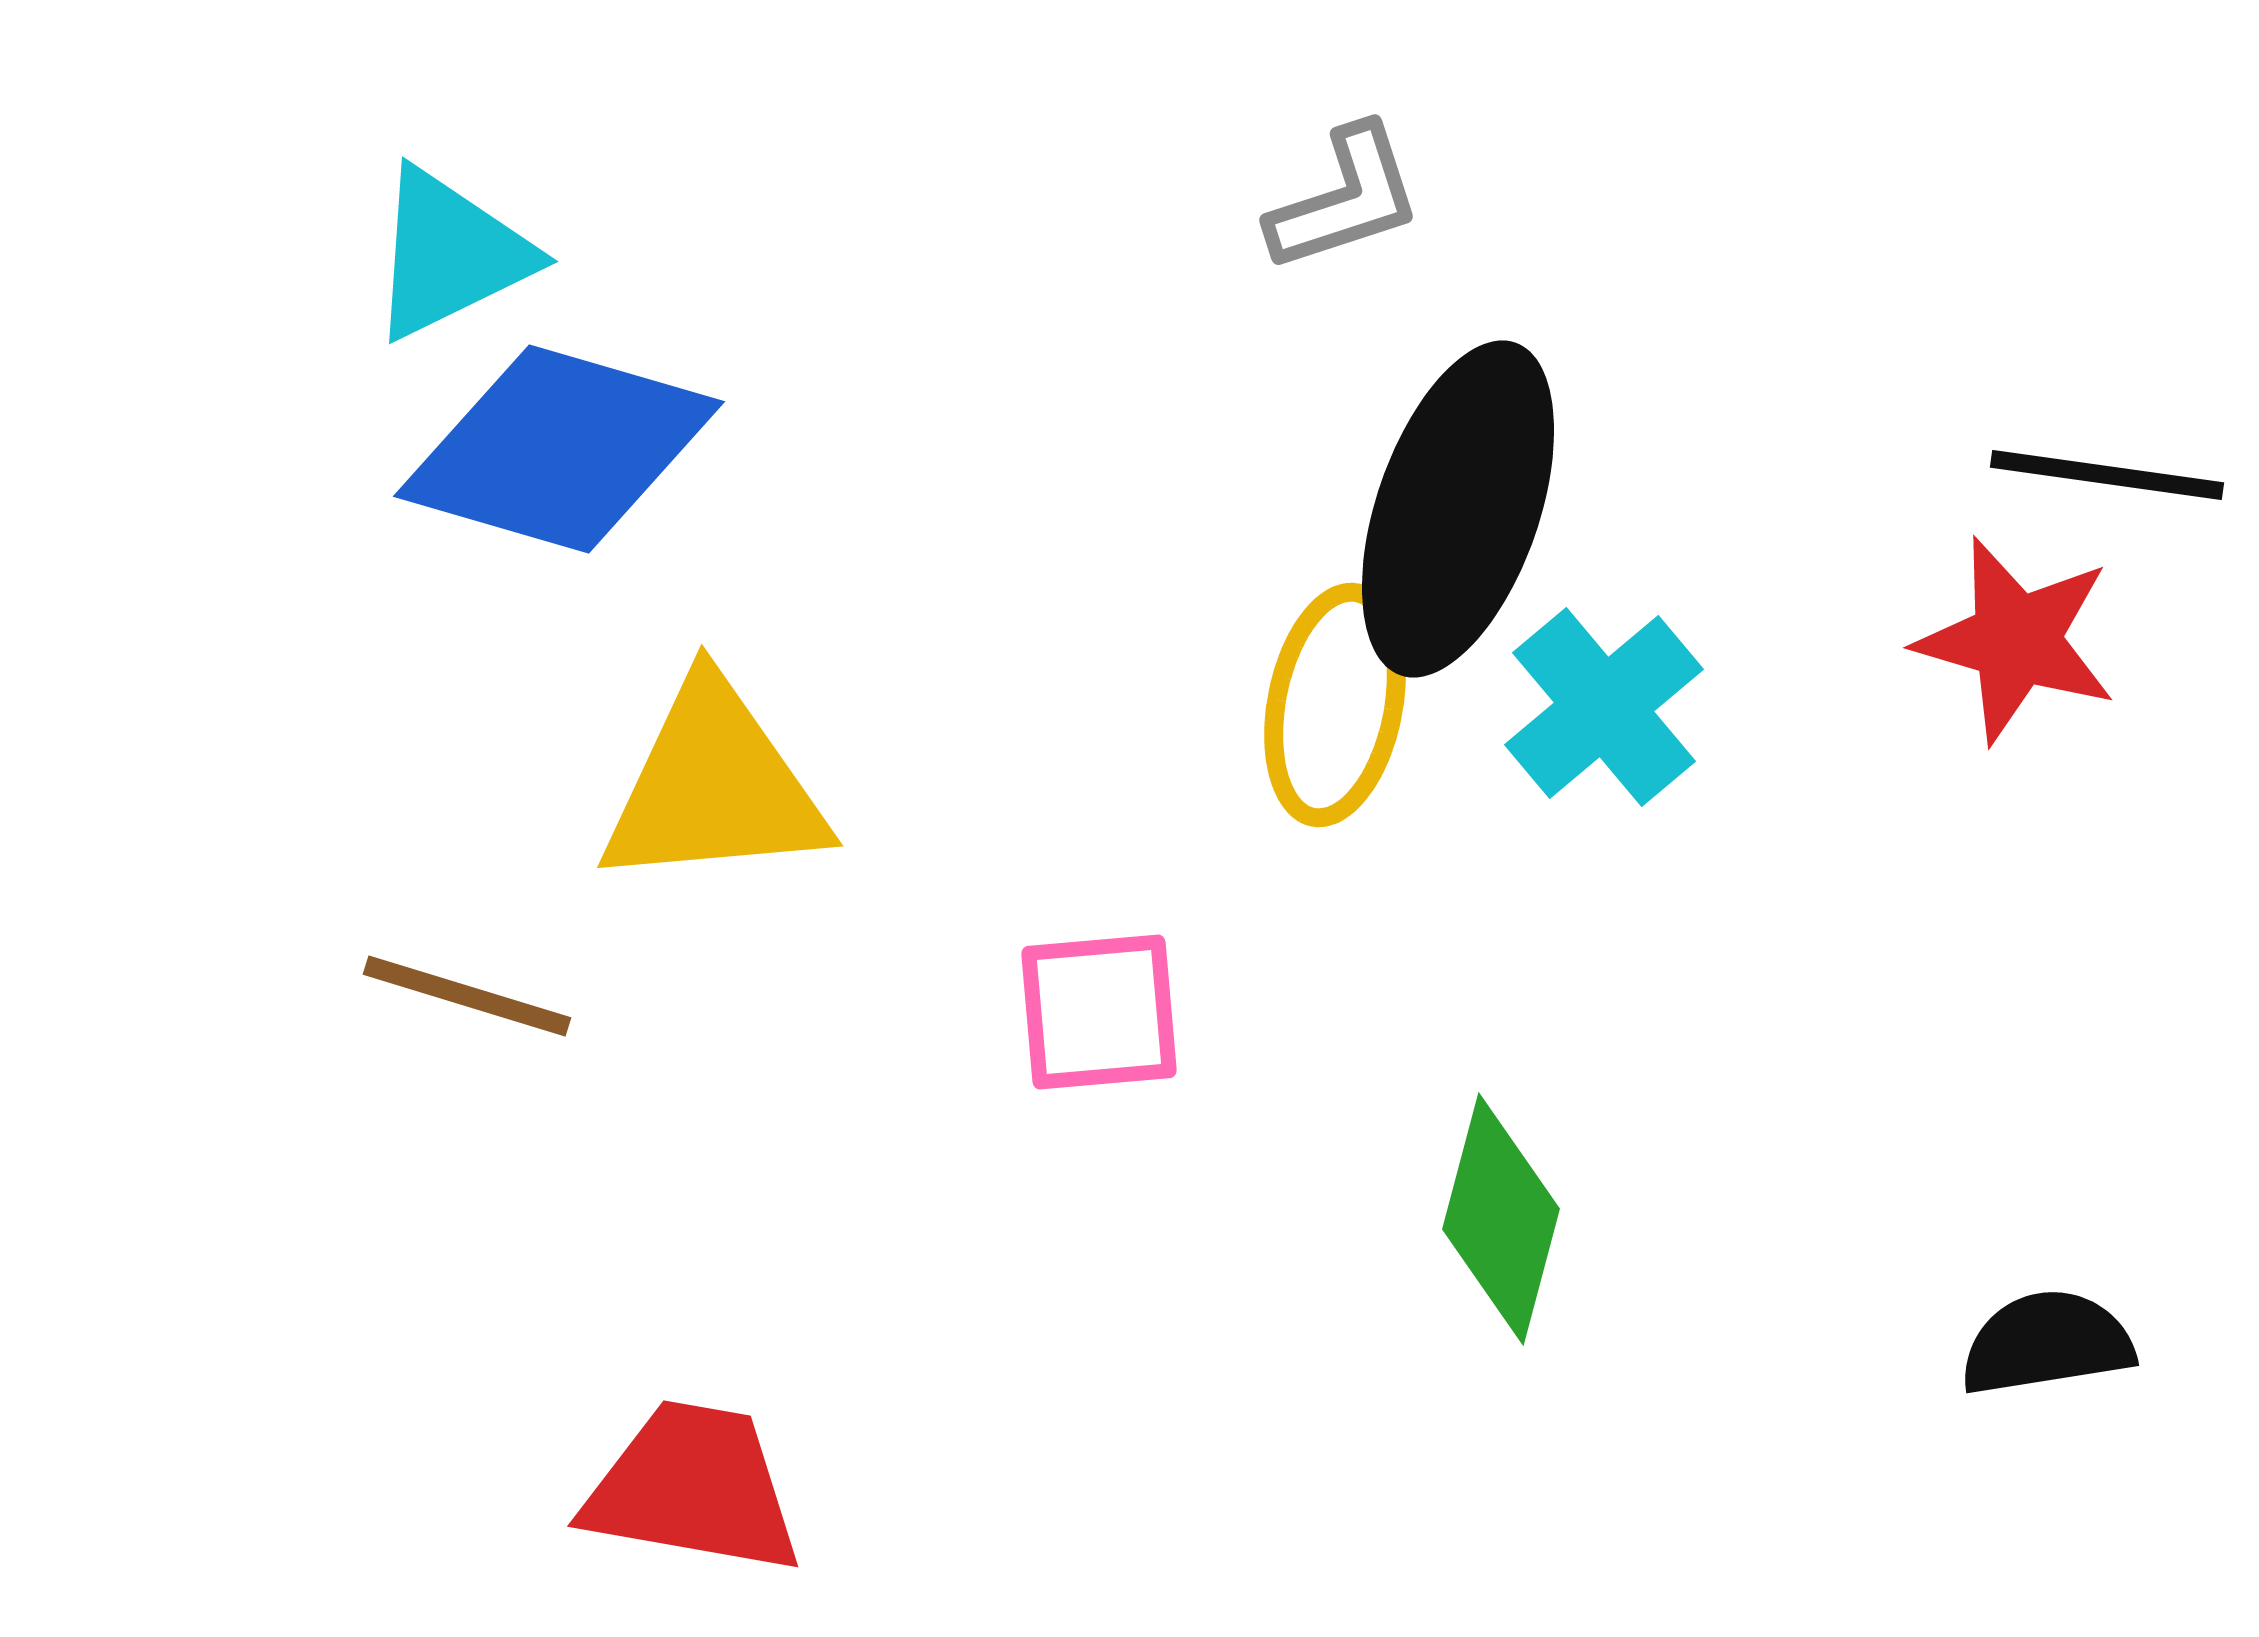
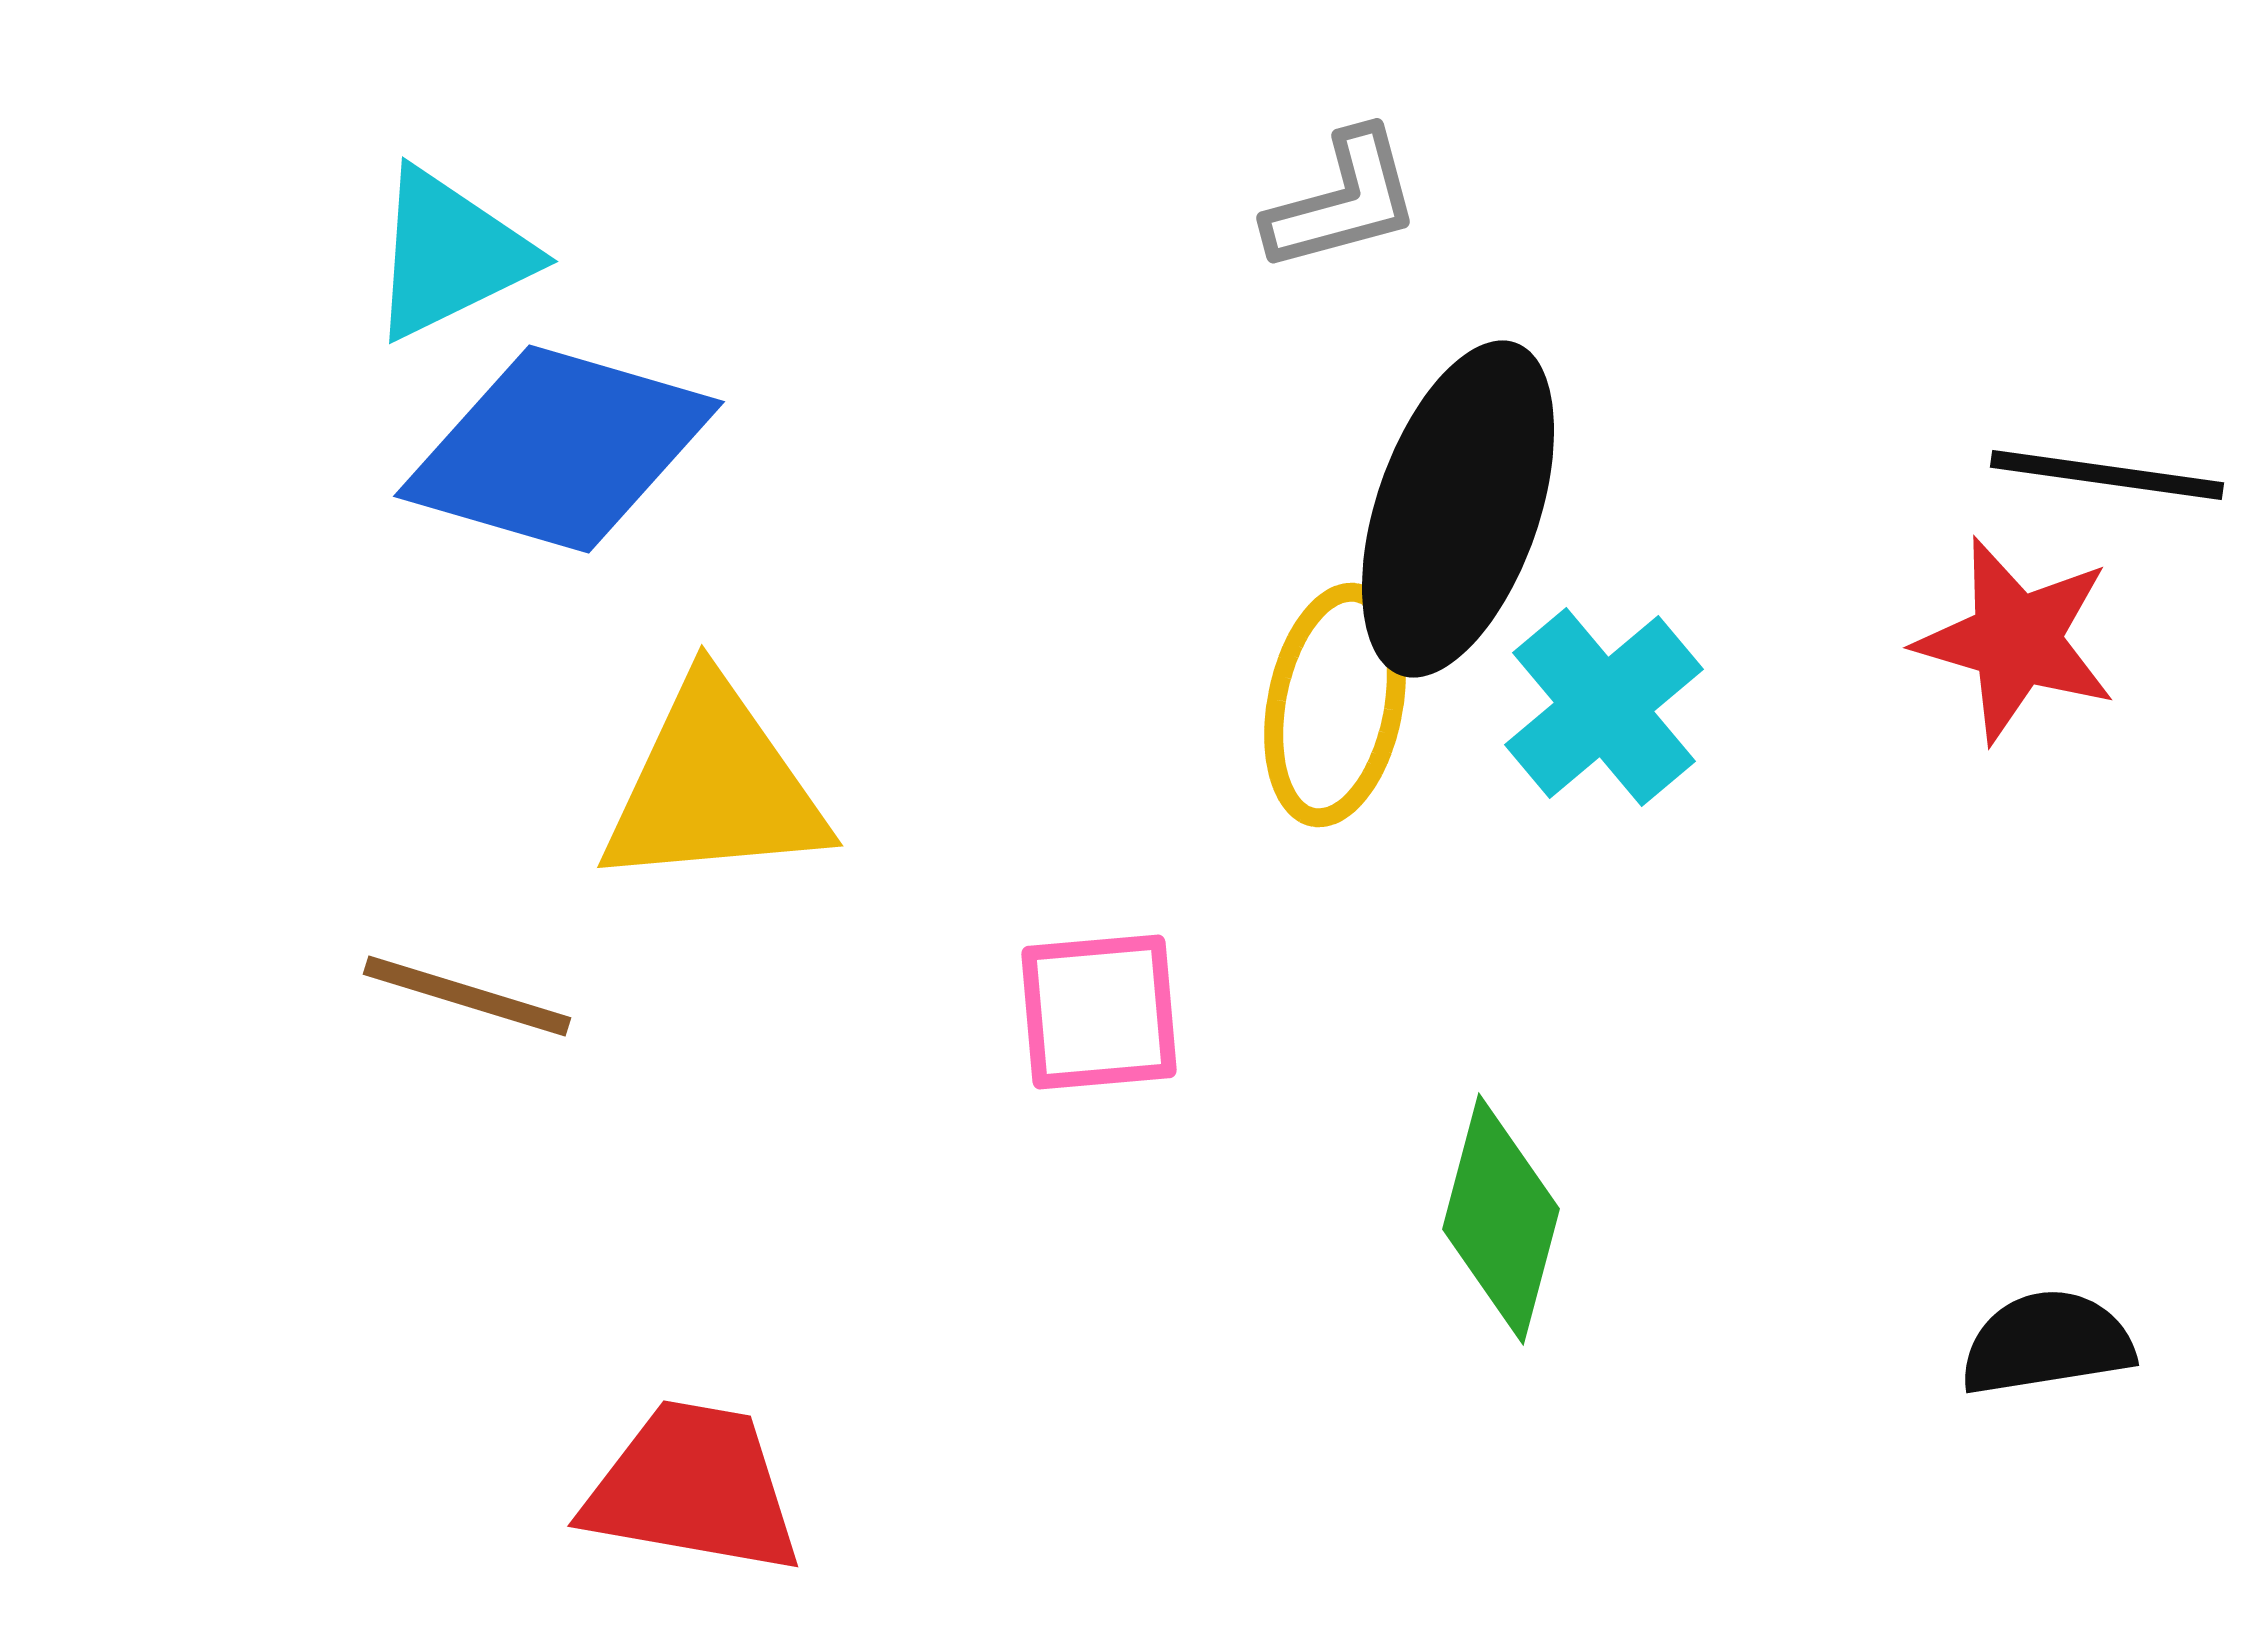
gray L-shape: moved 2 px left, 2 px down; rotated 3 degrees clockwise
